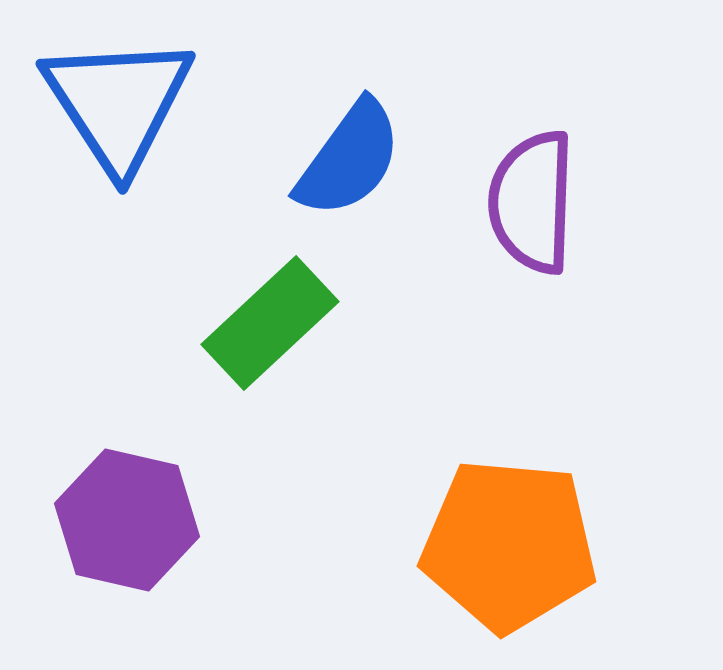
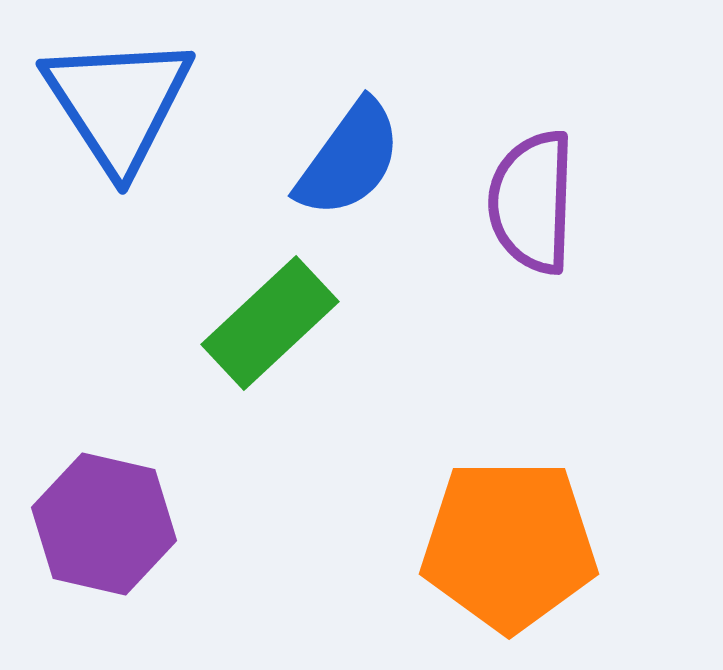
purple hexagon: moved 23 px left, 4 px down
orange pentagon: rotated 5 degrees counterclockwise
